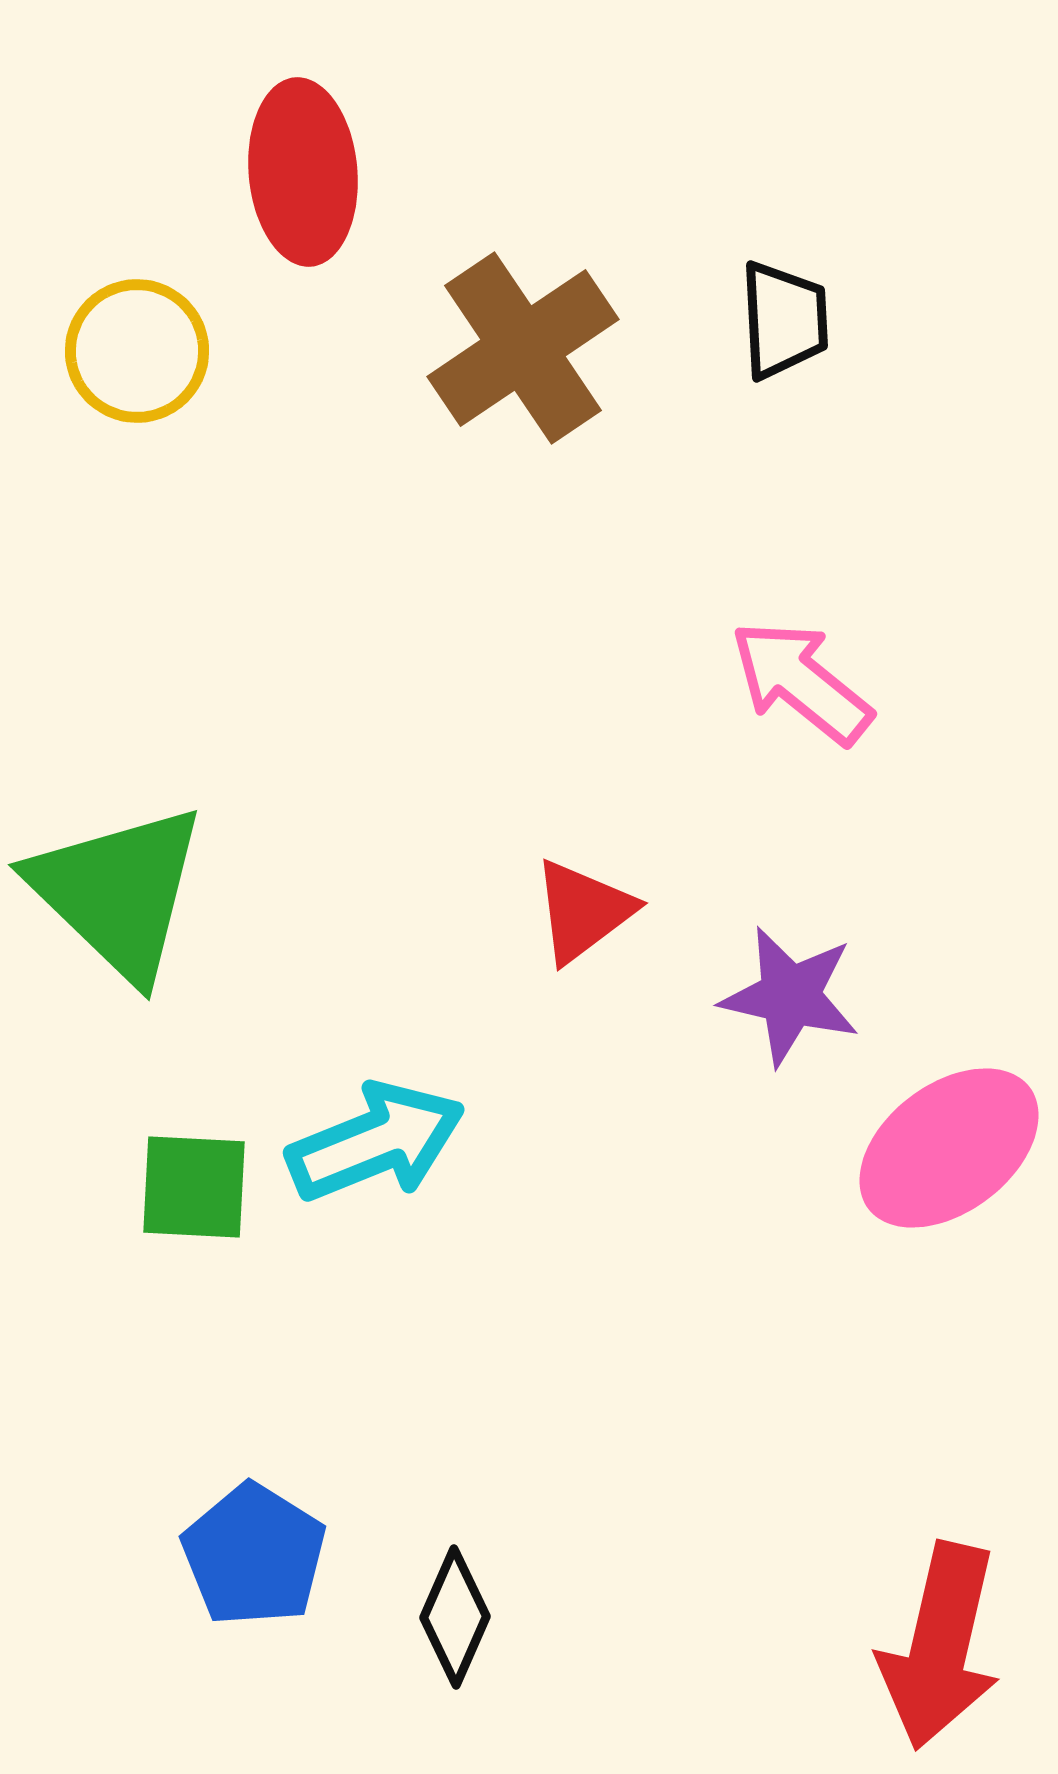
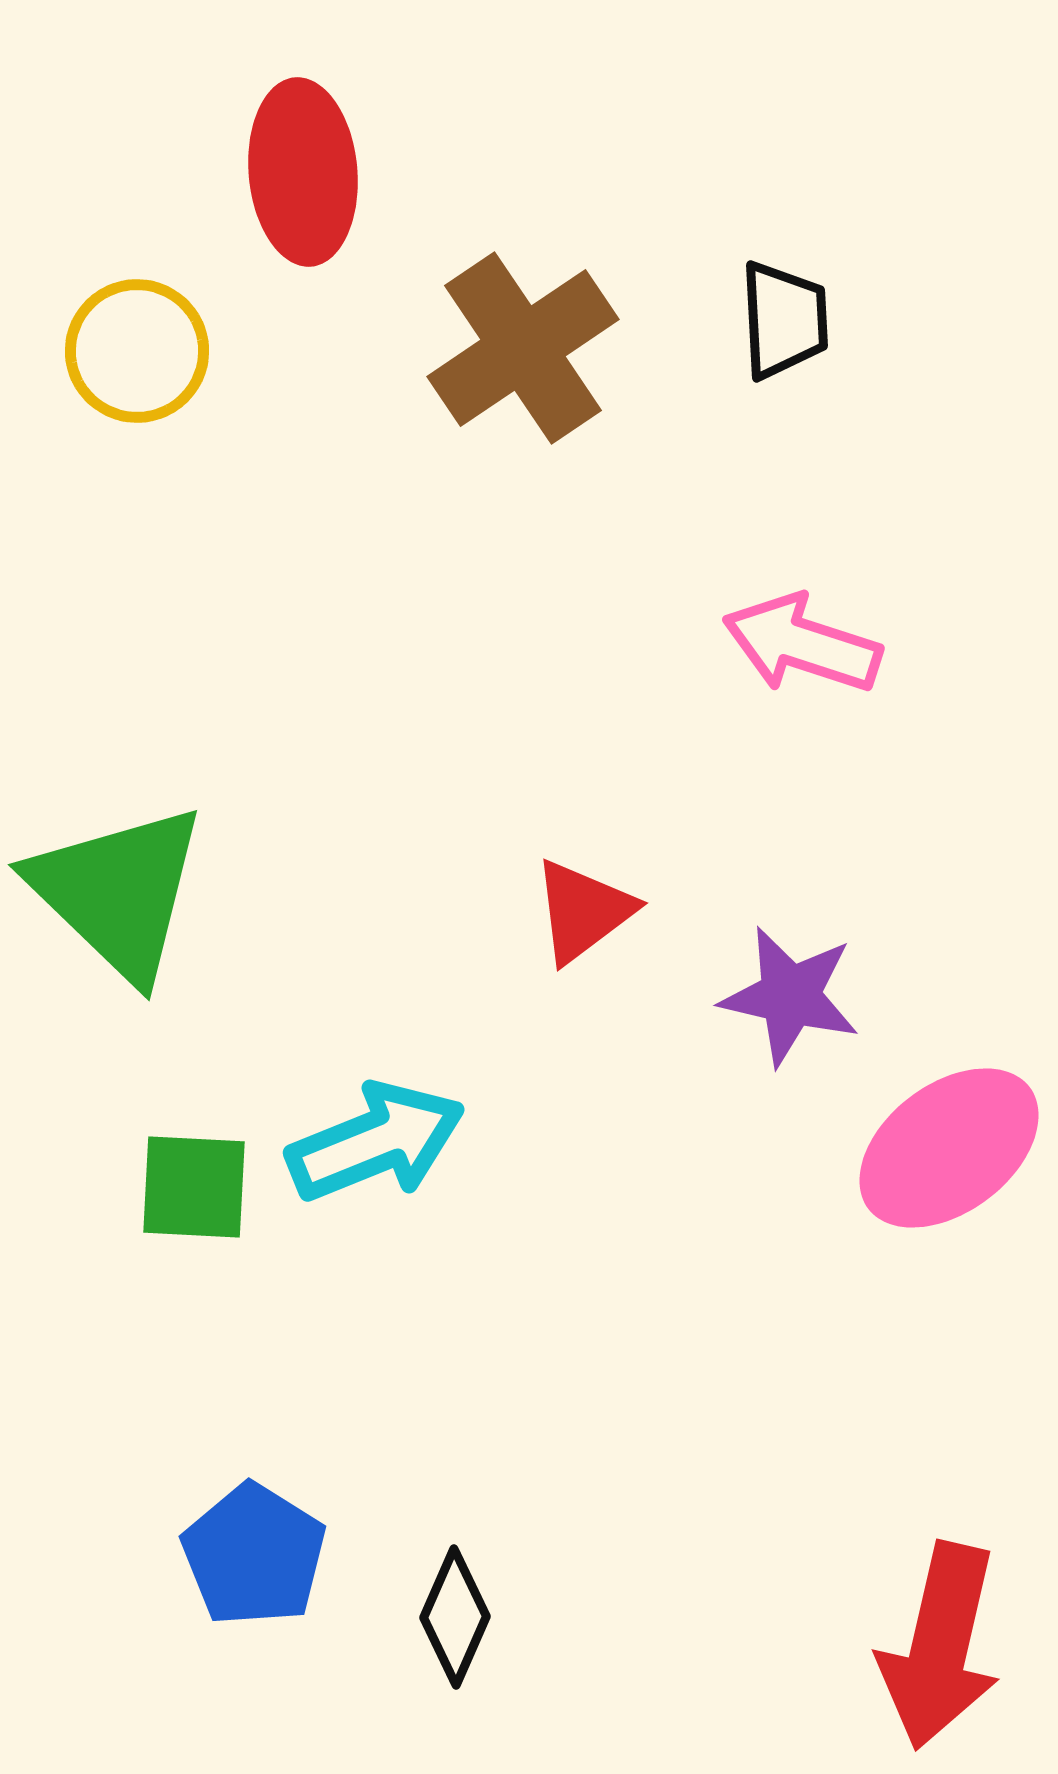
pink arrow: moved 1 px right, 38 px up; rotated 21 degrees counterclockwise
